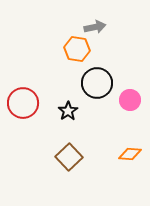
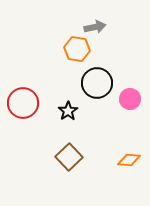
pink circle: moved 1 px up
orange diamond: moved 1 px left, 6 px down
